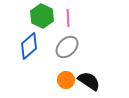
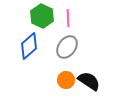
gray ellipse: rotated 10 degrees counterclockwise
